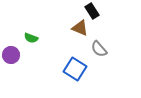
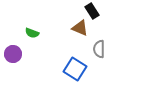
green semicircle: moved 1 px right, 5 px up
gray semicircle: rotated 42 degrees clockwise
purple circle: moved 2 px right, 1 px up
